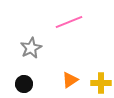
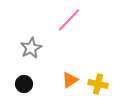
pink line: moved 2 px up; rotated 24 degrees counterclockwise
yellow cross: moved 3 px left, 1 px down; rotated 12 degrees clockwise
